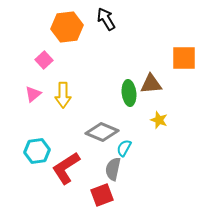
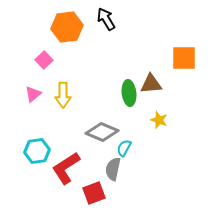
red square: moved 8 px left, 2 px up
